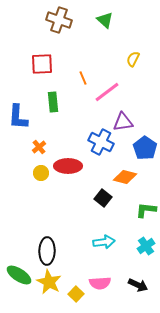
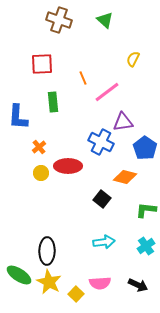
black square: moved 1 px left, 1 px down
